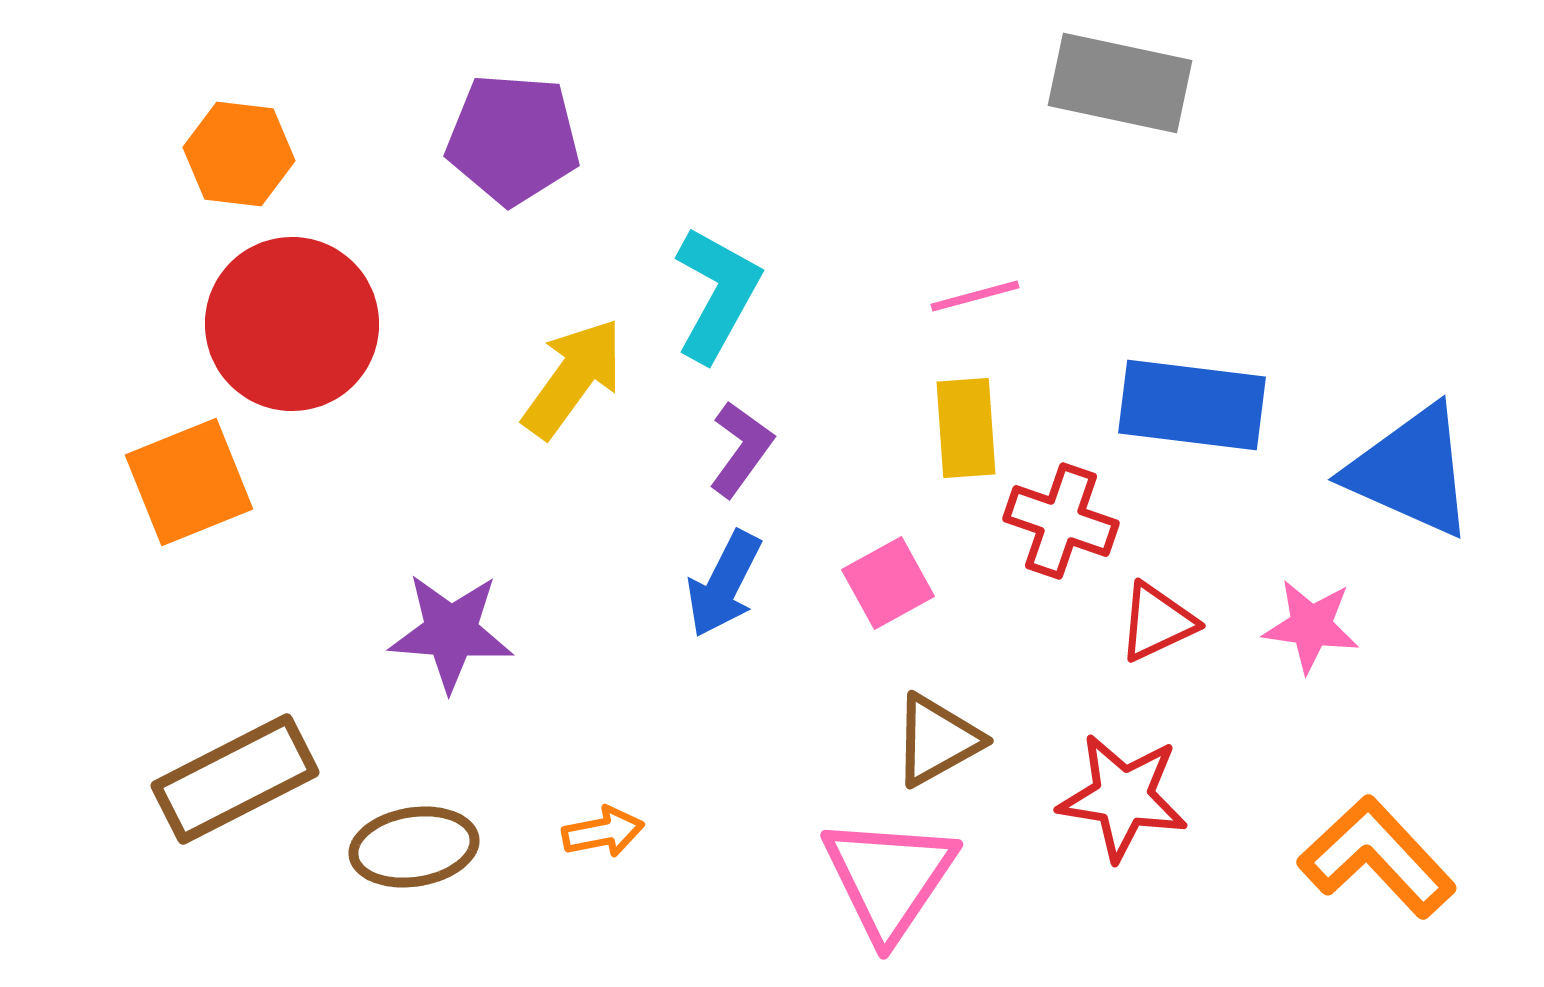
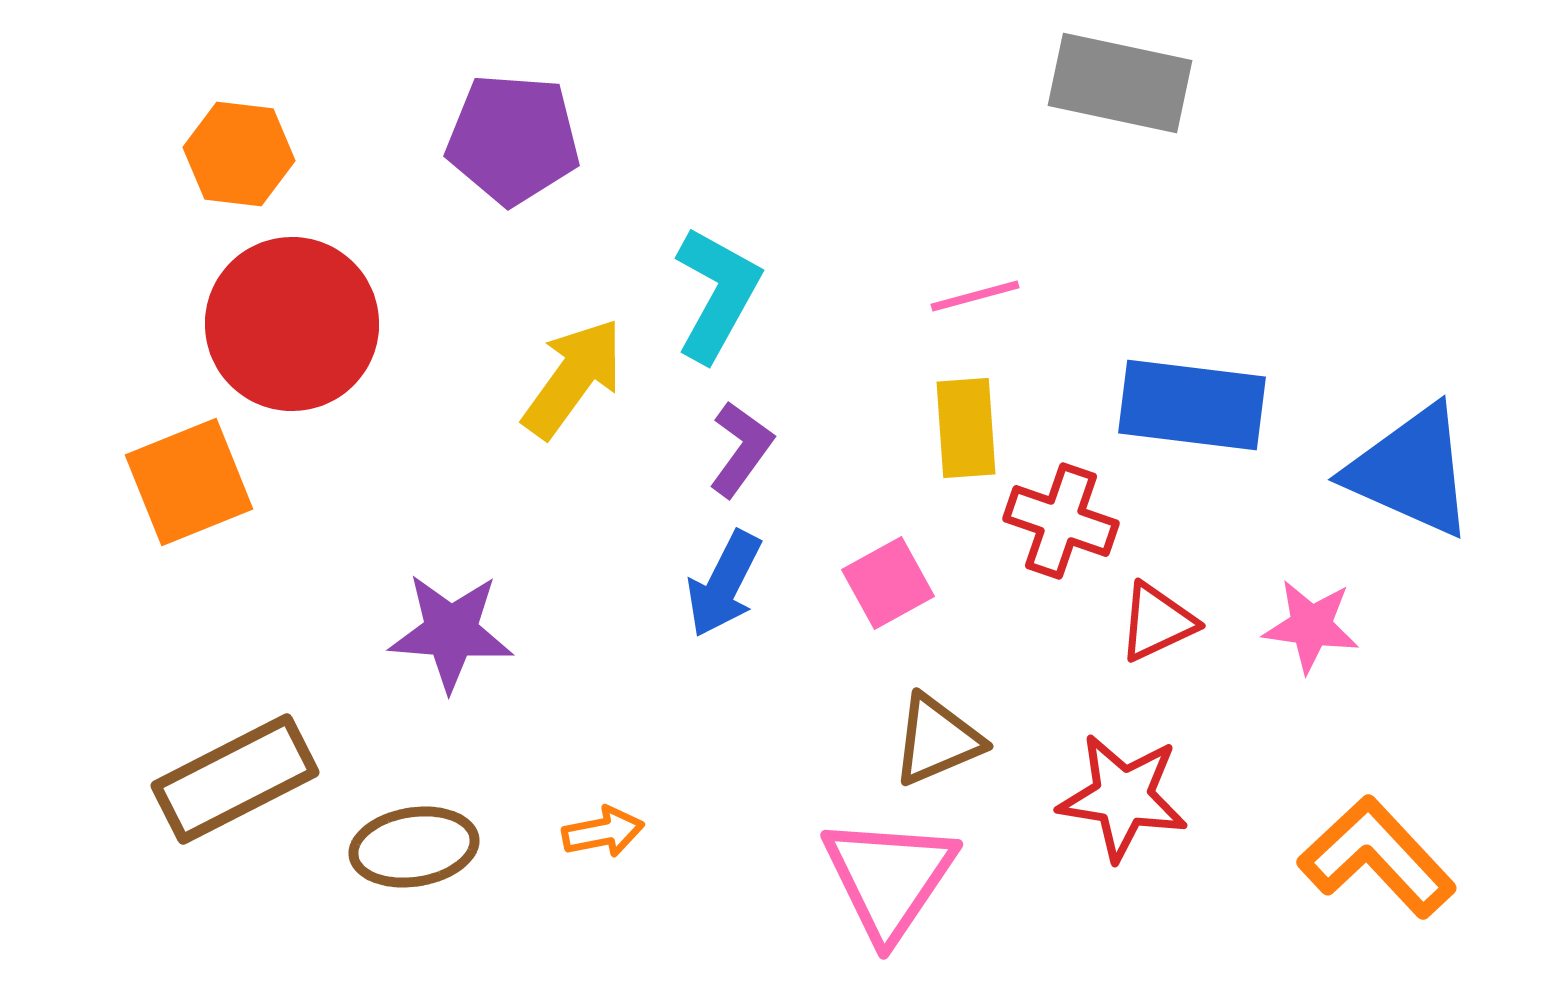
brown triangle: rotated 6 degrees clockwise
